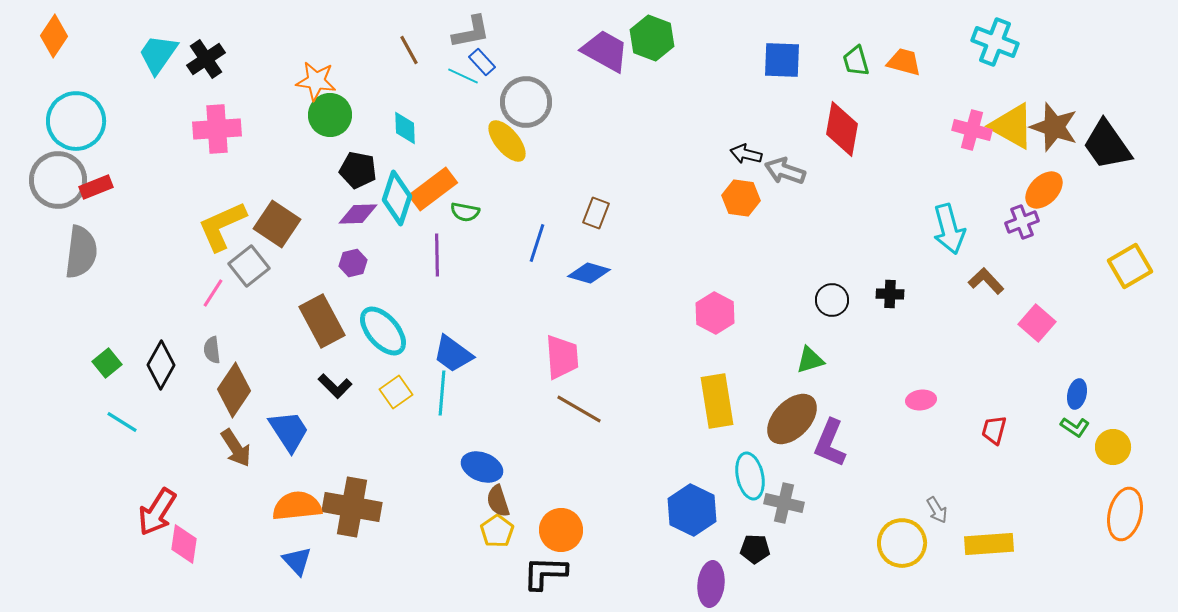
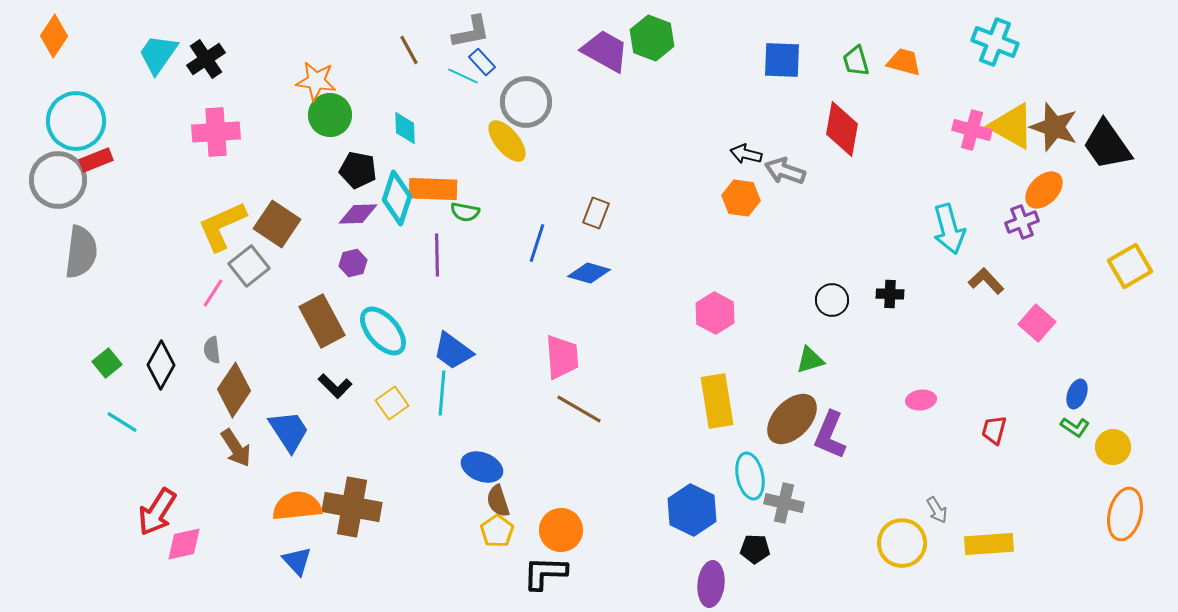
pink cross at (217, 129): moved 1 px left, 3 px down
red rectangle at (96, 187): moved 27 px up
orange rectangle at (433, 189): rotated 39 degrees clockwise
blue trapezoid at (453, 354): moved 3 px up
yellow square at (396, 392): moved 4 px left, 11 px down
blue ellipse at (1077, 394): rotated 8 degrees clockwise
purple L-shape at (830, 443): moved 8 px up
pink diamond at (184, 544): rotated 69 degrees clockwise
